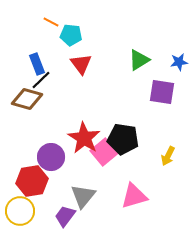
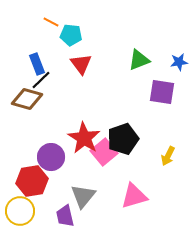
green triangle: rotated 10 degrees clockwise
black pentagon: rotated 28 degrees counterclockwise
purple trapezoid: rotated 50 degrees counterclockwise
